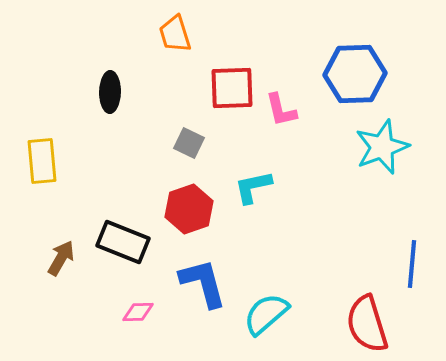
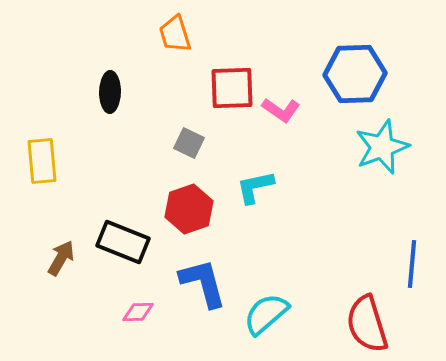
pink L-shape: rotated 42 degrees counterclockwise
cyan L-shape: moved 2 px right
